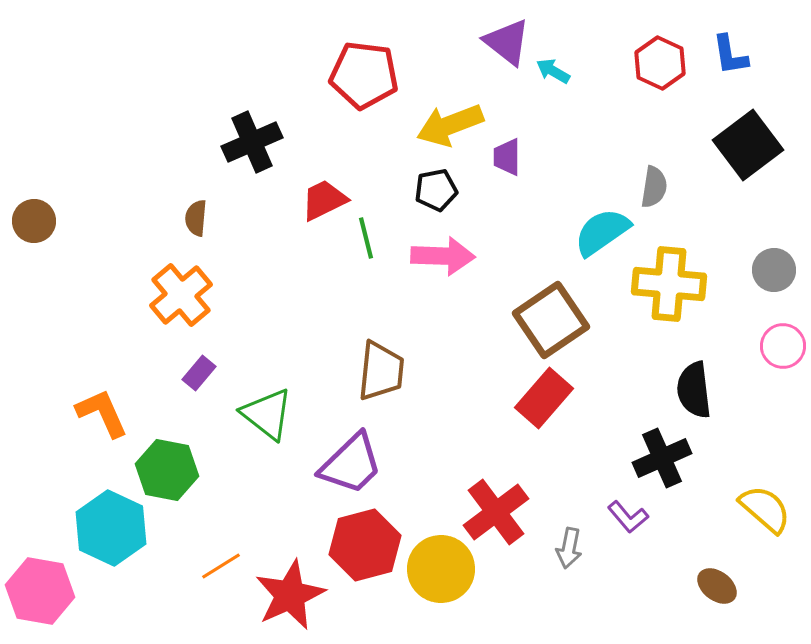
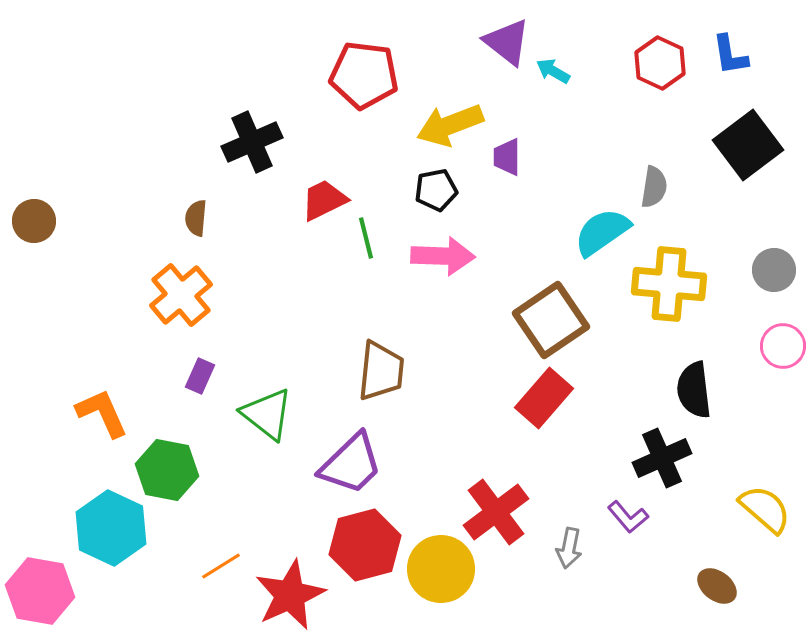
purple rectangle at (199, 373): moved 1 px right, 3 px down; rotated 16 degrees counterclockwise
